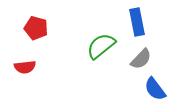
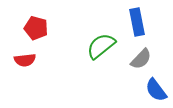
red semicircle: moved 7 px up
blue semicircle: moved 1 px right, 1 px down
